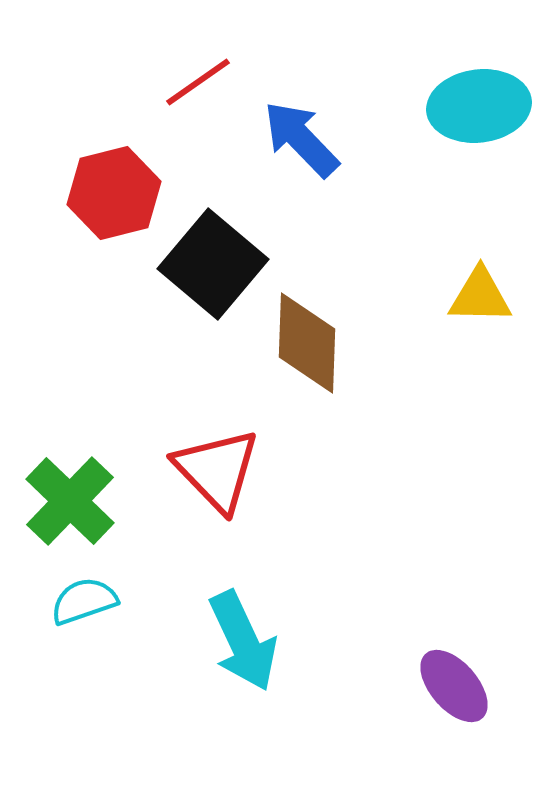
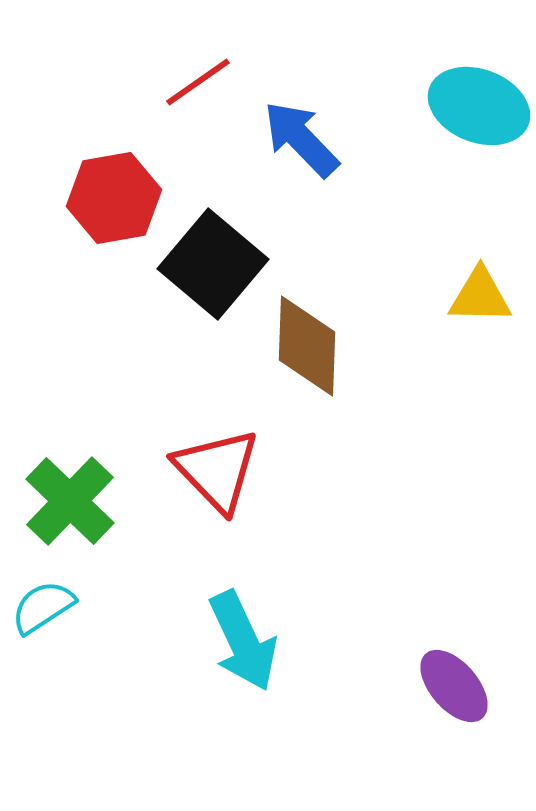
cyan ellipse: rotated 28 degrees clockwise
red hexagon: moved 5 px down; rotated 4 degrees clockwise
brown diamond: moved 3 px down
cyan semicircle: moved 41 px left, 6 px down; rotated 14 degrees counterclockwise
